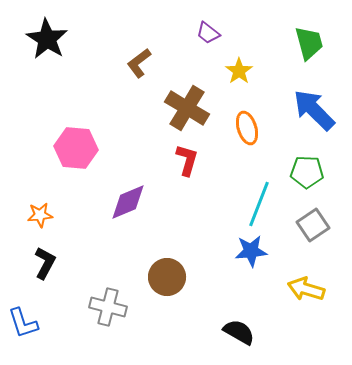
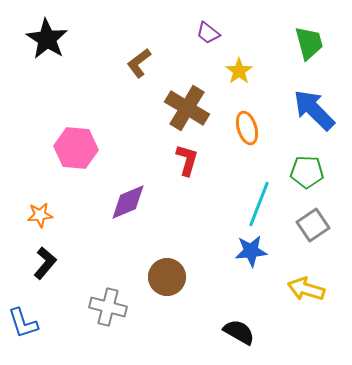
black L-shape: rotated 12 degrees clockwise
